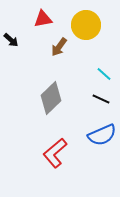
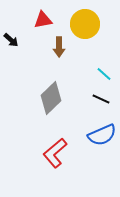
red triangle: moved 1 px down
yellow circle: moved 1 px left, 1 px up
brown arrow: rotated 36 degrees counterclockwise
